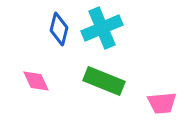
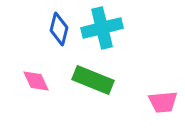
cyan cross: rotated 9 degrees clockwise
green rectangle: moved 11 px left, 1 px up
pink trapezoid: moved 1 px right, 1 px up
